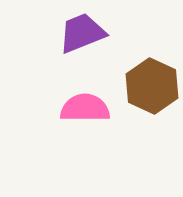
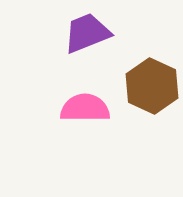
purple trapezoid: moved 5 px right
